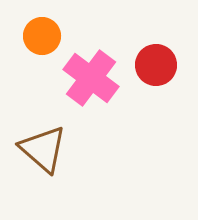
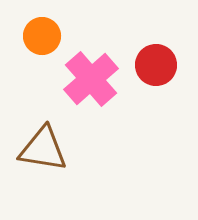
pink cross: moved 1 px down; rotated 12 degrees clockwise
brown triangle: rotated 32 degrees counterclockwise
